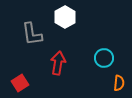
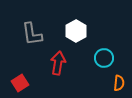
white hexagon: moved 11 px right, 14 px down
